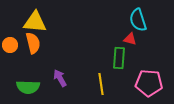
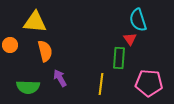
red triangle: rotated 40 degrees clockwise
orange semicircle: moved 12 px right, 8 px down
yellow line: rotated 15 degrees clockwise
